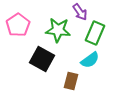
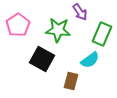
green rectangle: moved 7 px right, 1 px down
